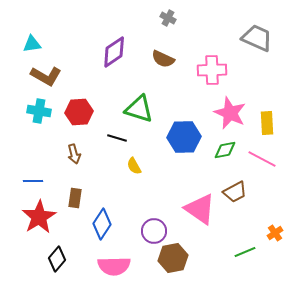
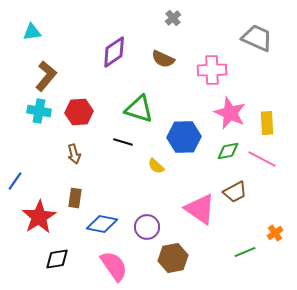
gray cross: moved 5 px right; rotated 21 degrees clockwise
cyan triangle: moved 12 px up
brown L-shape: rotated 80 degrees counterclockwise
black line: moved 6 px right, 4 px down
green diamond: moved 3 px right, 1 px down
yellow semicircle: moved 22 px right; rotated 18 degrees counterclockwise
blue line: moved 18 px left; rotated 54 degrees counterclockwise
blue diamond: rotated 68 degrees clockwise
purple circle: moved 7 px left, 4 px up
black diamond: rotated 40 degrees clockwise
pink semicircle: rotated 124 degrees counterclockwise
